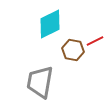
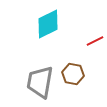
cyan diamond: moved 2 px left
brown hexagon: moved 24 px down
